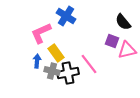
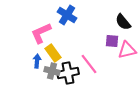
blue cross: moved 1 px right, 1 px up
purple square: rotated 16 degrees counterclockwise
yellow rectangle: moved 3 px left
